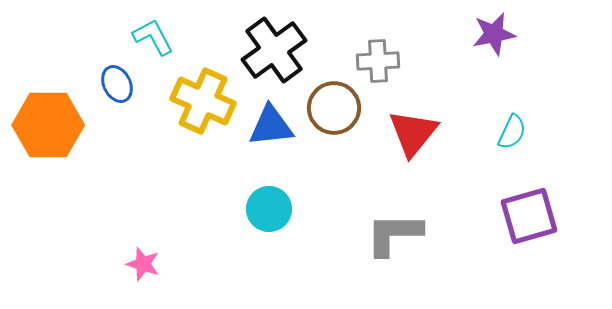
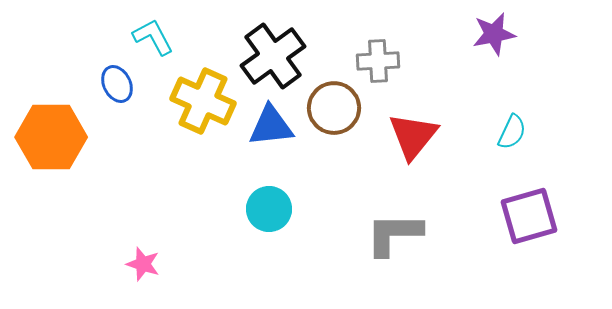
black cross: moved 1 px left, 6 px down
orange hexagon: moved 3 px right, 12 px down
red triangle: moved 3 px down
